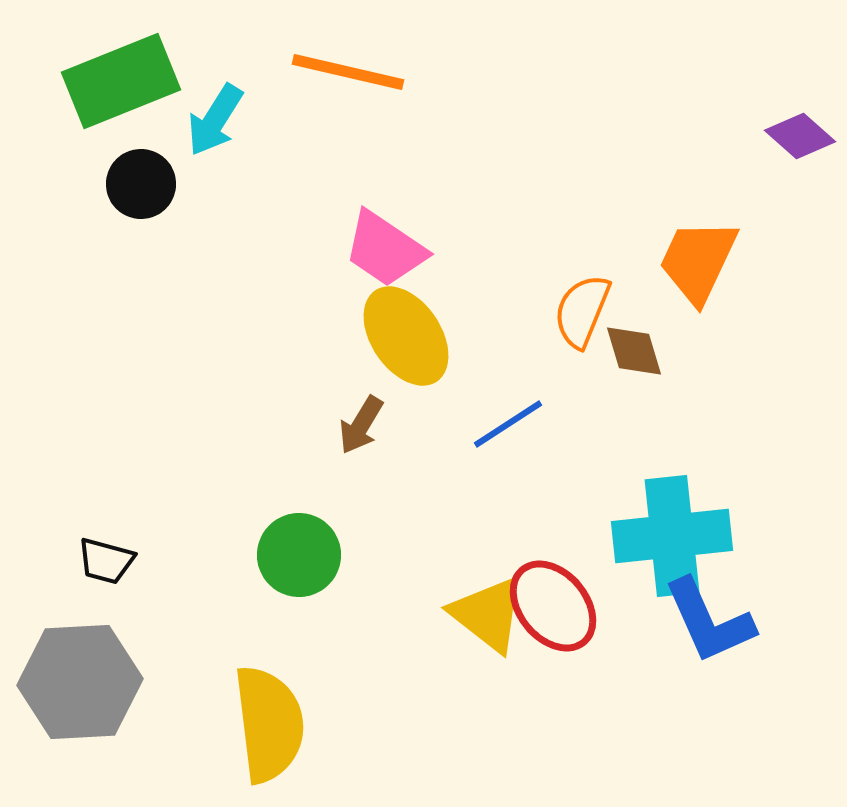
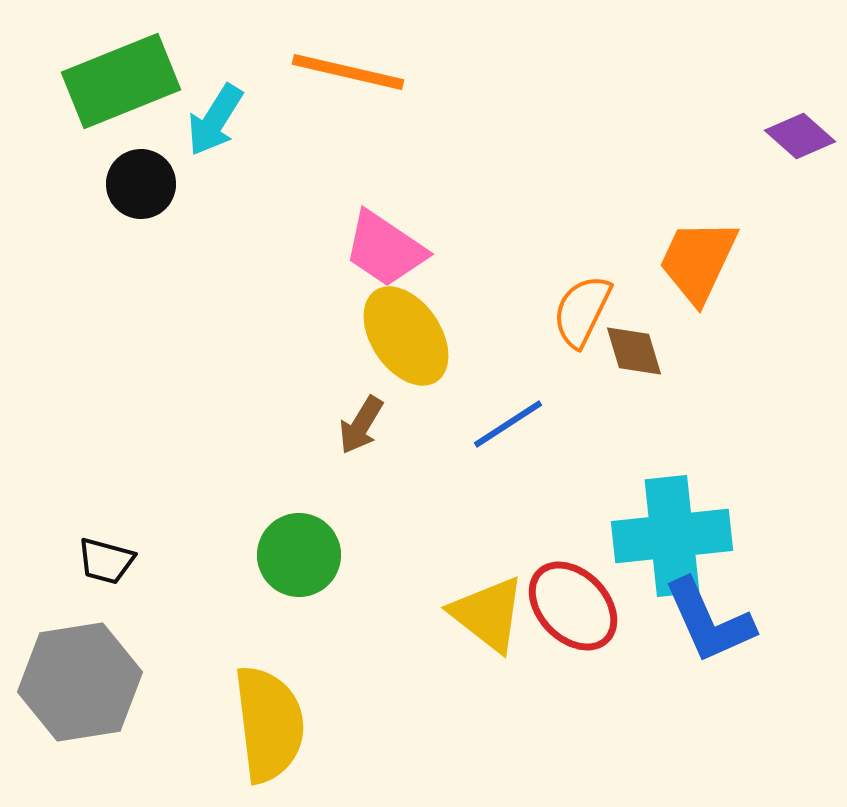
orange semicircle: rotated 4 degrees clockwise
red ellipse: moved 20 px right; rotated 4 degrees counterclockwise
gray hexagon: rotated 6 degrees counterclockwise
